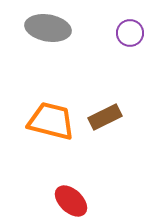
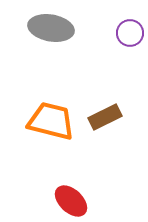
gray ellipse: moved 3 px right
